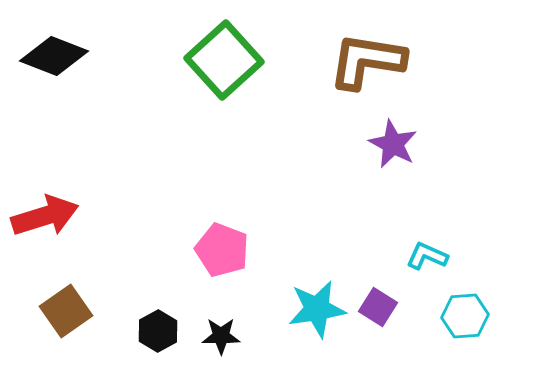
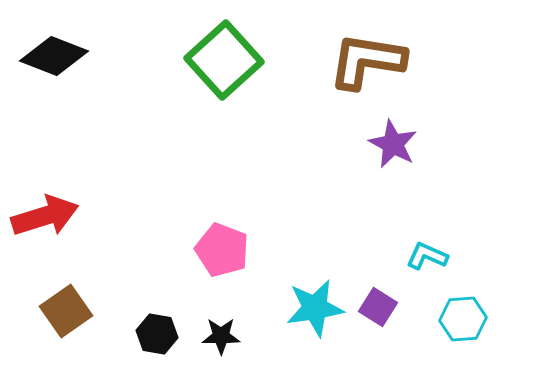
cyan star: moved 2 px left, 1 px up
cyan hexagon: moved 2 px left, 3 px down
black hexagon: moved 1 px left, 3 px down; rotated 21 degrees counterclockwise
